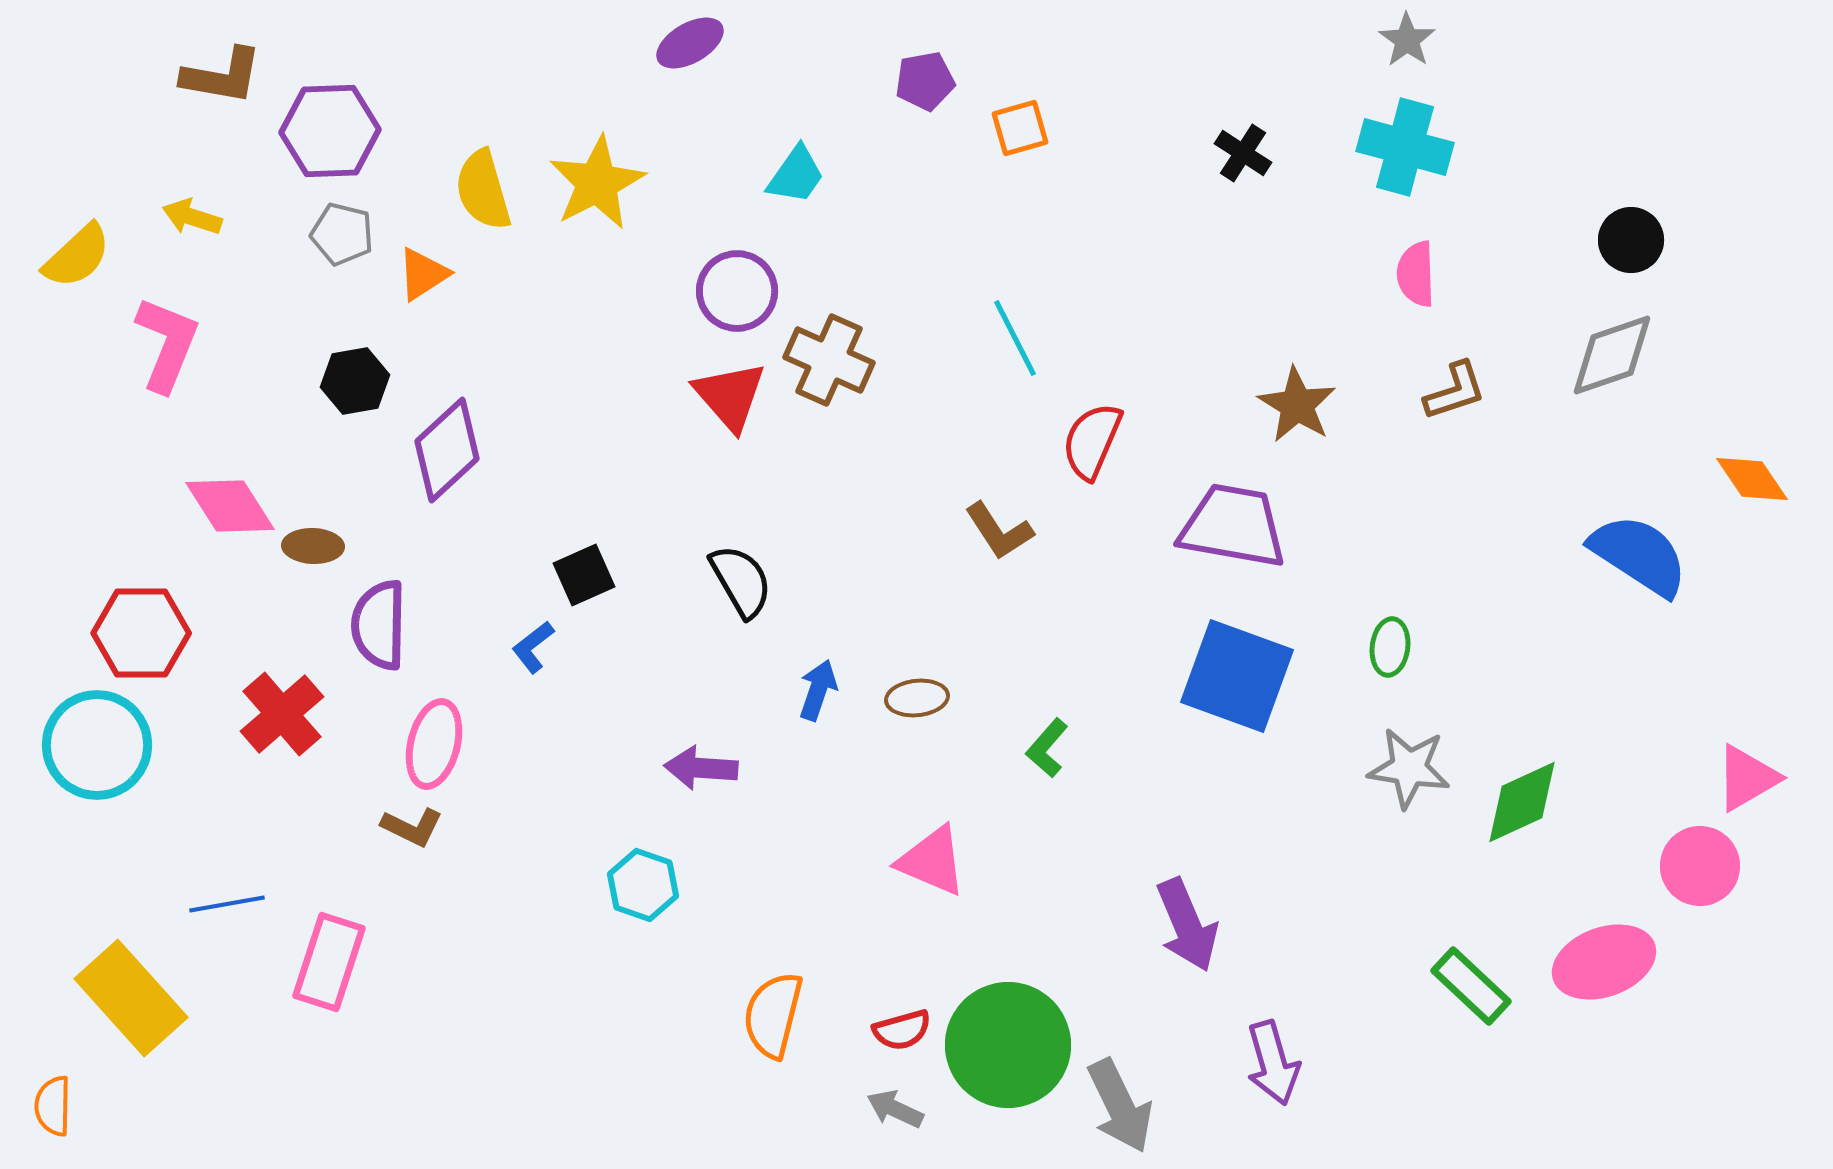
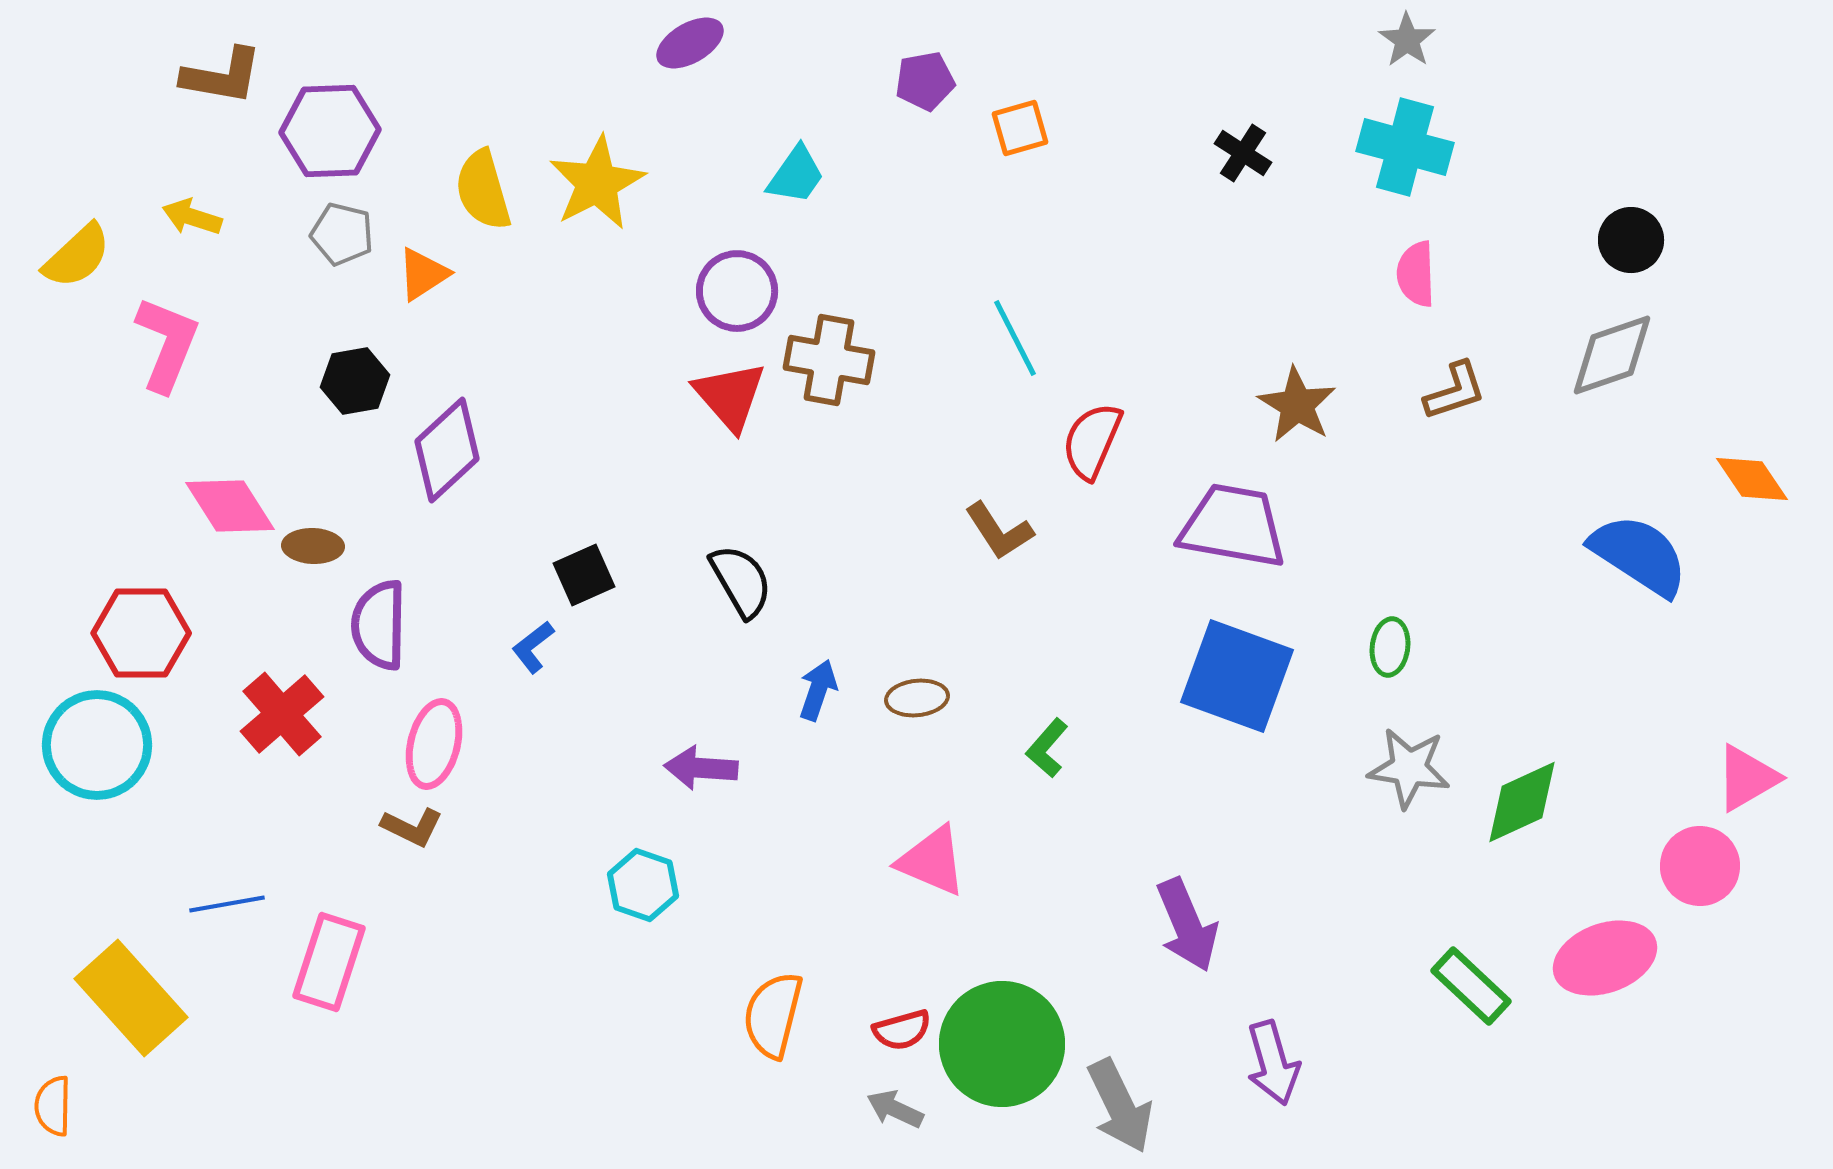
brown cross at (829, 360): rotated 14 degrees counterclockwise
pink ellipse at (1604, 962): moved 1 px right, 4 px up
green circle at (1008, 1045): moved 6 px left, 1 px up
